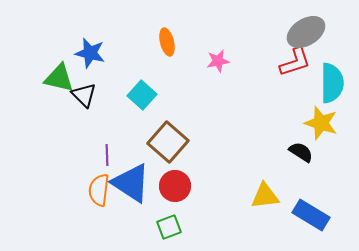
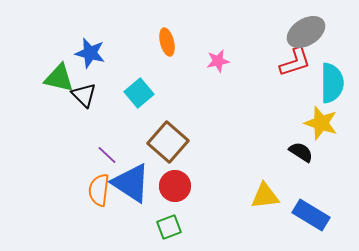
cyan square: moved 3 px left, 2 px up; rotated 8 degrees clockwise
purple line: rotated 45 degrees counterclockwise
